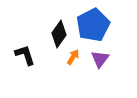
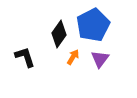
black L-shape: moved 2 px down
